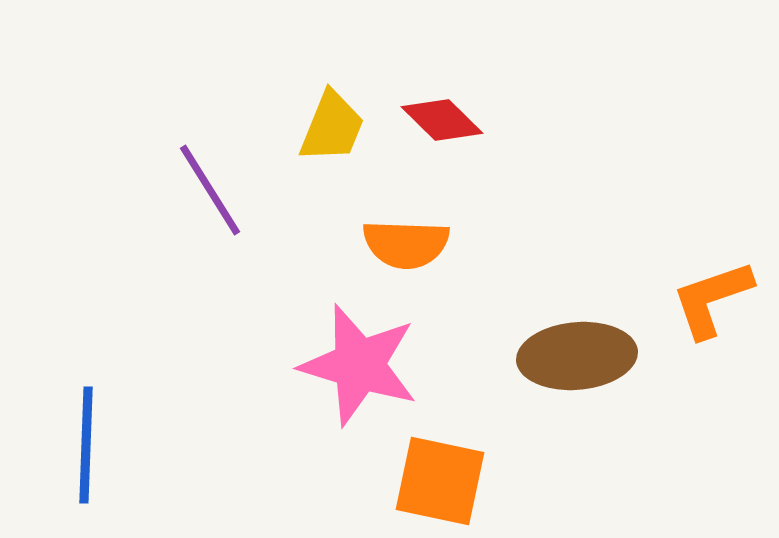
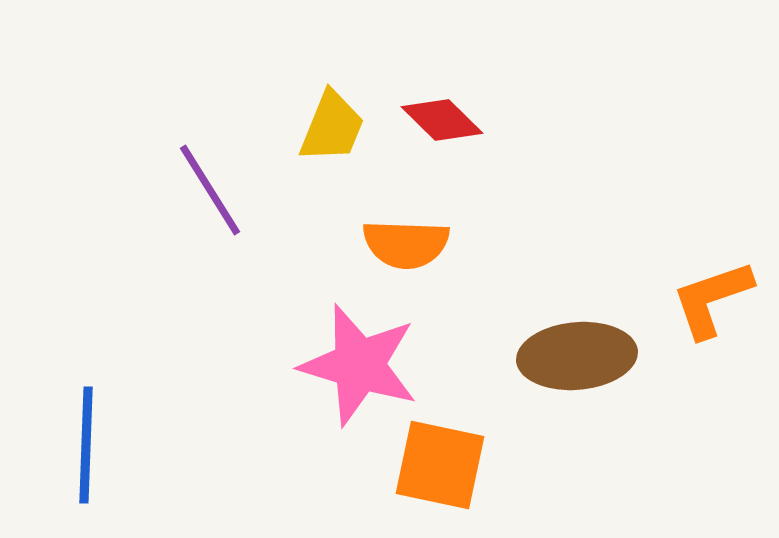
orange square: moved 16 px up
